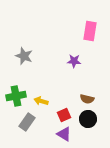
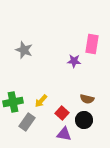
pink rectangle: moved 2 px right, 13 px down
gray star: moved 6 px up
green cross: moved 3 px left, 6 px down
yellow arrow: rotated 64 degrees counterclockwise
red square: moved 2 px left, 2 px up; rotated 24 degrees counterclockwise
black circle: moved 4 px left, 1 px down
purple triangle: rotated 21 degrees counterclockwise
